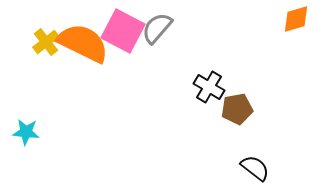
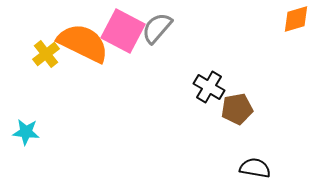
yellow cross: moved 12 px down
black semicircle: rotated 28 degrees counterclockwise
